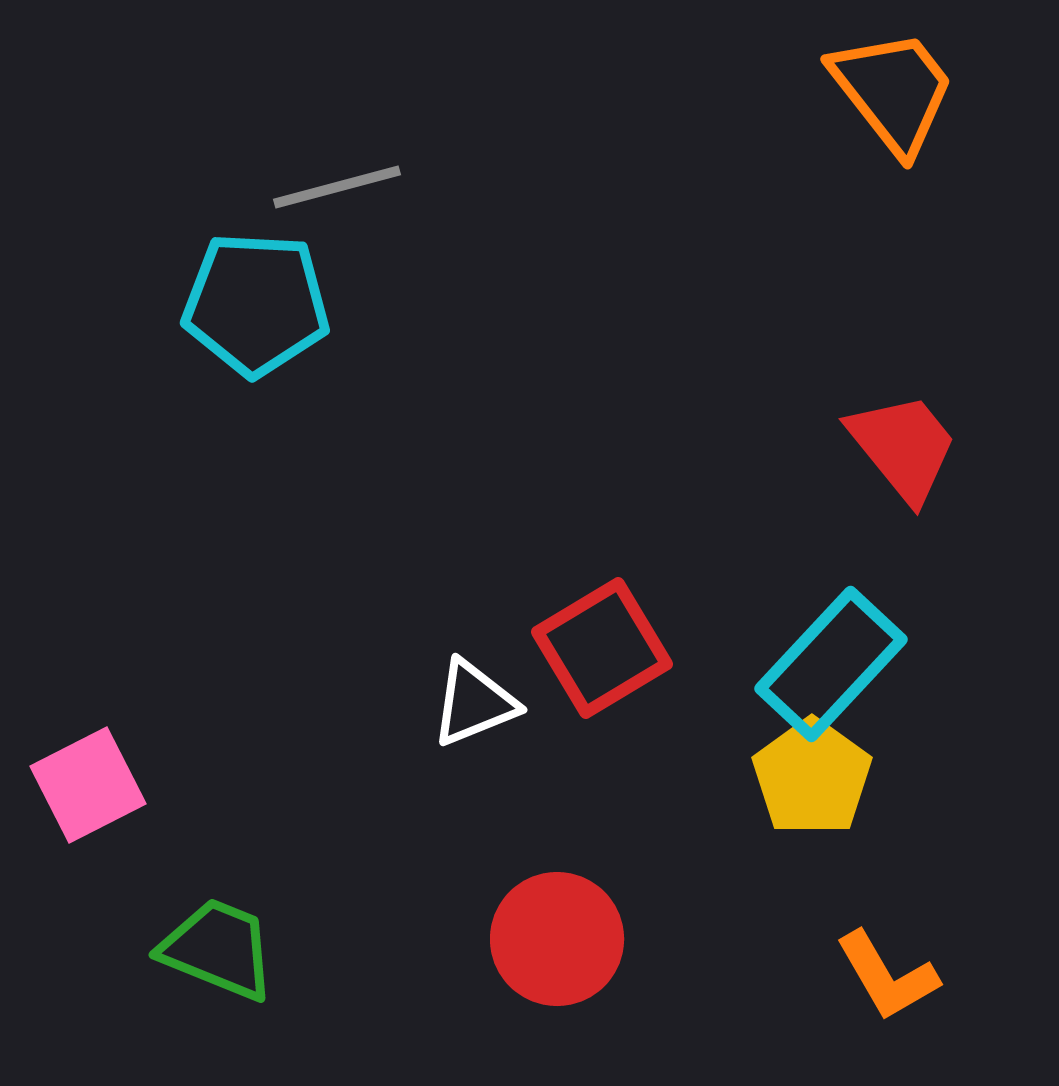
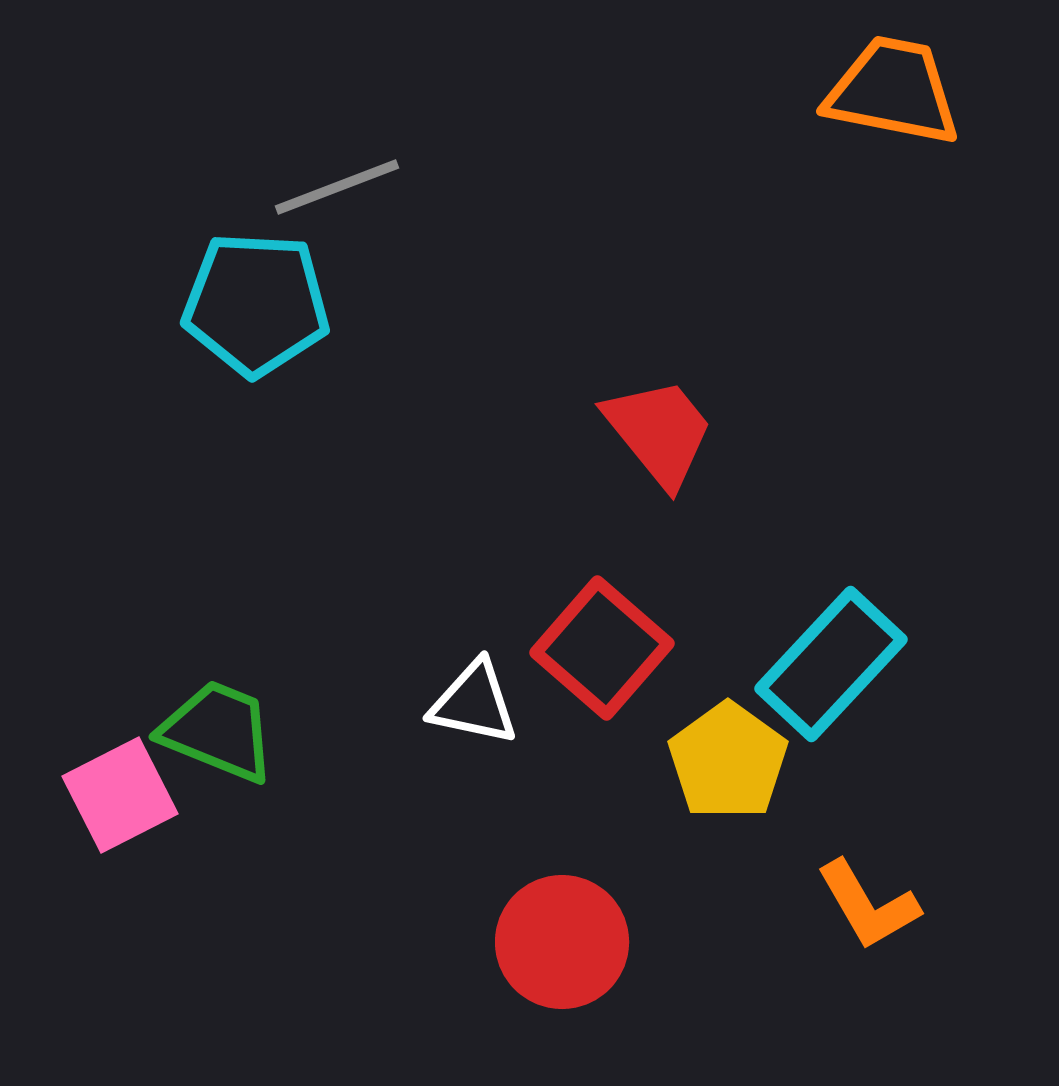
orange trapezoid: rotated 41 degrees counterclockwise
gray line: rotated 6 degrees counterclockwise
red trapezoid: moved 244 px left, 15 px up
red square: rotated 18 degrees counterclockwise
white triangle: rotated 34 degrees clockwise
yellow pentagon: moved 84 px left, 16 px up
pink square: moved 32 px right, 10 px down
red circle: moved 5 px right, 3 px down
green trapezoid: moved 218 px up
orange L-shape: moved 19 px left, 71 px up
